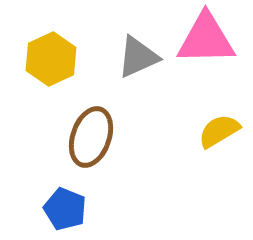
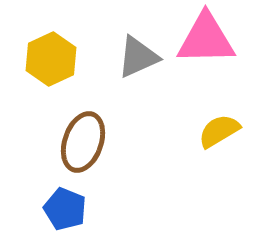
brown ellipse: moved 8 px left, 5 px down
